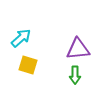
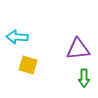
cyan arrow: moved 4 px left, 1 px up; rotated 135 degrees counterclockwise
green arrow: moved 9 px right, 3 px down
